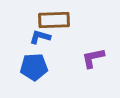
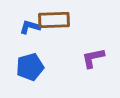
blue L-shape: moved 10 px left, 10 px up
blue pentagon: moved 4 px left; rotated 12 degrees counterclockwise
